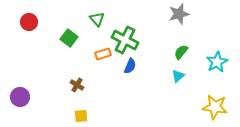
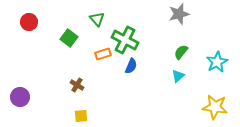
blue semicircle: moved 1 px right
